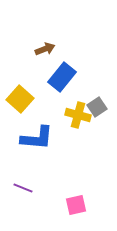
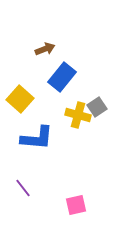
purple line: rotated 30 degrees clockwise
